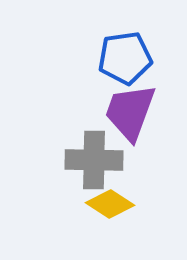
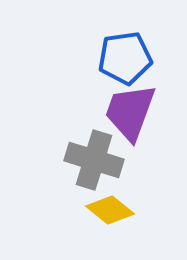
gray cross: rotated 16 degrees clockwise
yellow diamond: moved 6 px down; rotated 6 degrees clockwise
